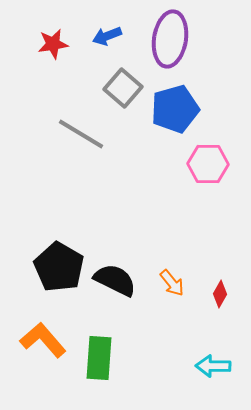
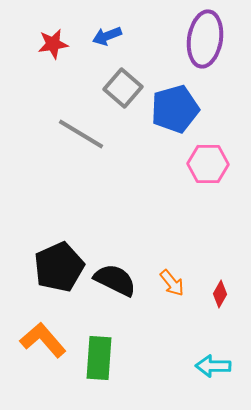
purple ellipse: moved 35 px right
black pentagon: rotated 18 degrees clockwise
